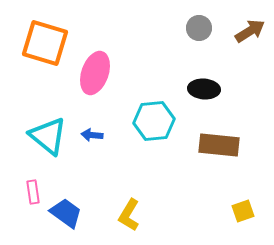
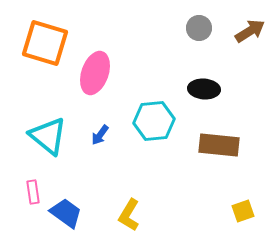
blue arrow: moved 8 px right; rotated 60 degrees counterclockwise
